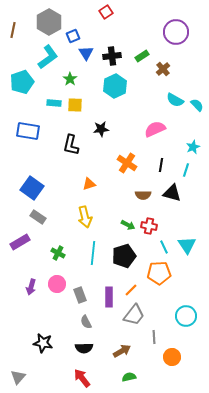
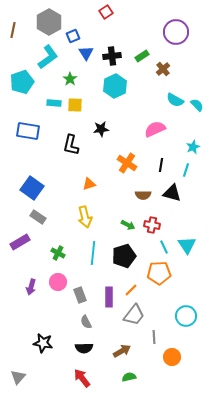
red cross at (149, 226): moved 3 px right, 1 px up
pink circle at (57, 284): moved 1 px right, 2 px up
